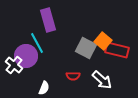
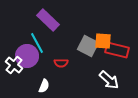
purple rectangle: rotated 30 degrees counterclockwise
orange square: rotated 36 degrees counterclockwise
gray square: moved 2 px right, 2 px up
purple circle: moved 1 px right
red semicircle: moved 12 px left, 13 px up
white arrow: moved 7 px right
white semicircle: moved 2 px up
